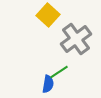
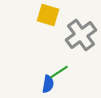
yellow square: rotated 25 degrees counterclockwise
gray cross: moved 5 px right, 4 px up
